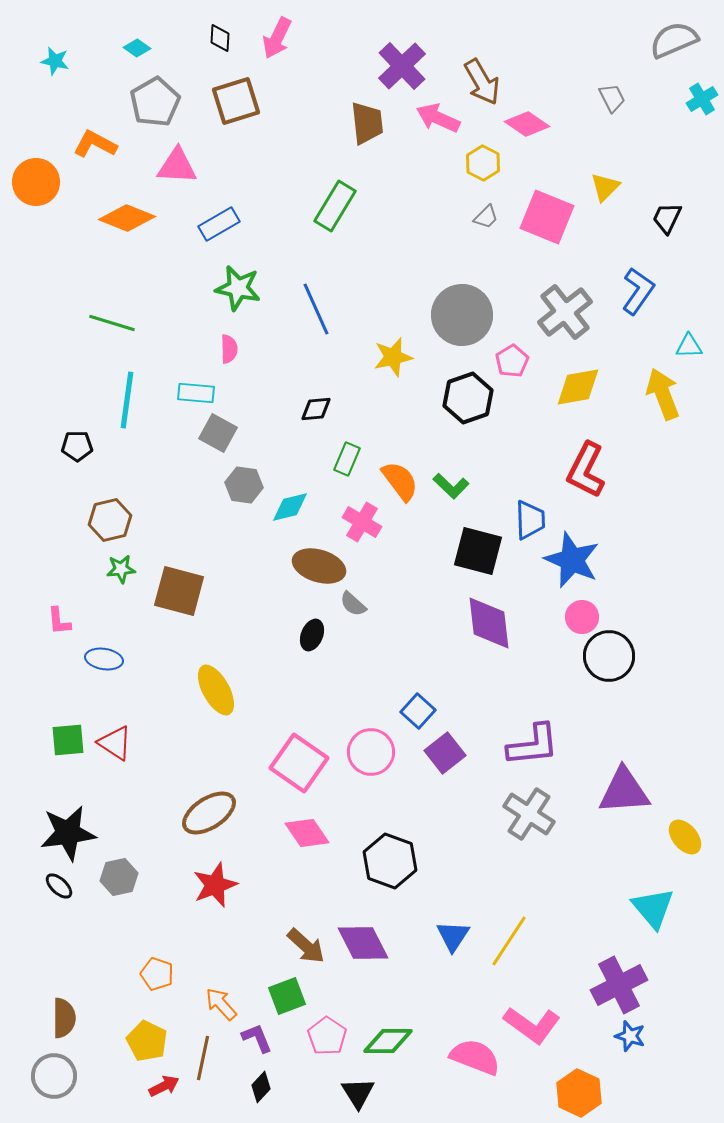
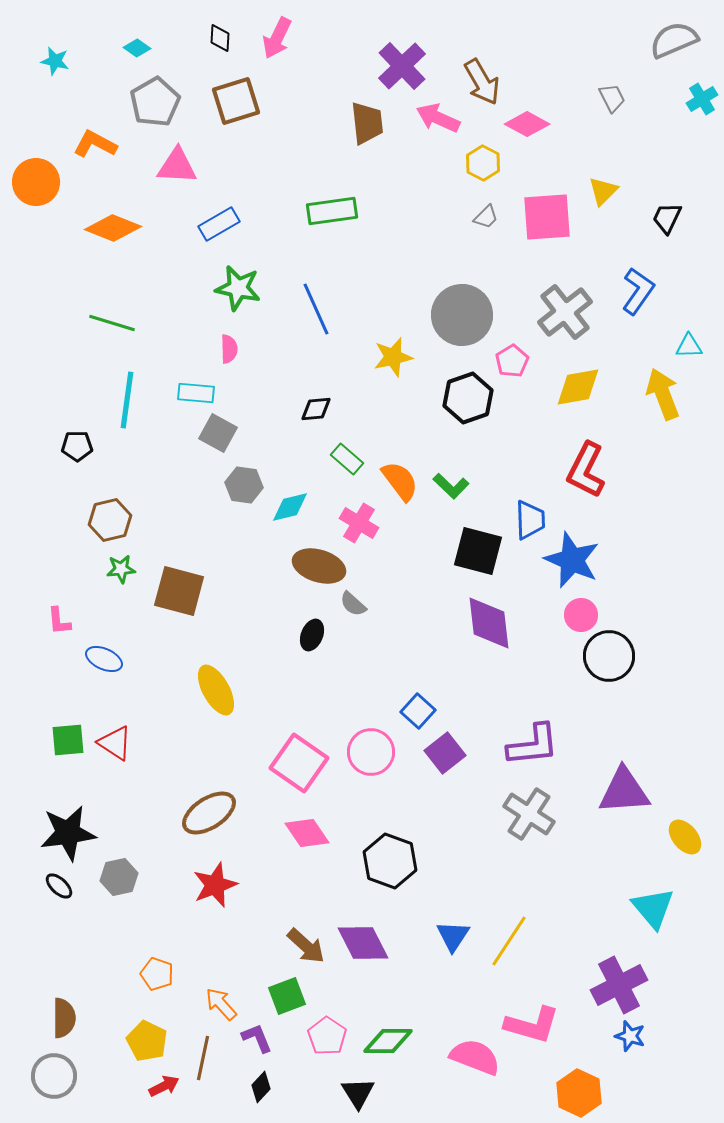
pink diamond at (527, 124): rotated 6 degrees counterclockwise
yellow triangle at (605, 187): moved 2 px left, 4 px down
green rectangle at (335, 206): moved 3 px left, 5 px down; rotated 51 degrees clockwise
pink square at (547, 217): rotated 26 degrees counterclockwise
orange diamond at (127, 218): moved 14 px left, 10 px down
green rectangle at (347, 459): rotated 72 degrees counterclockwise
pink cross at (362, 522): moved 3 px left, 1 px down
pink circle at (582, 617): moved 1 px left, 2 px up
blue ellipse at (104, 659): rotated 15 degrees clockwise
pink L-shape at (532, 1025): rotated 20 degrees counterclockwise
